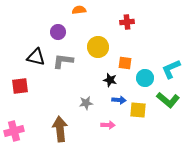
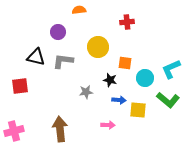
gray star: moved 11 px up
